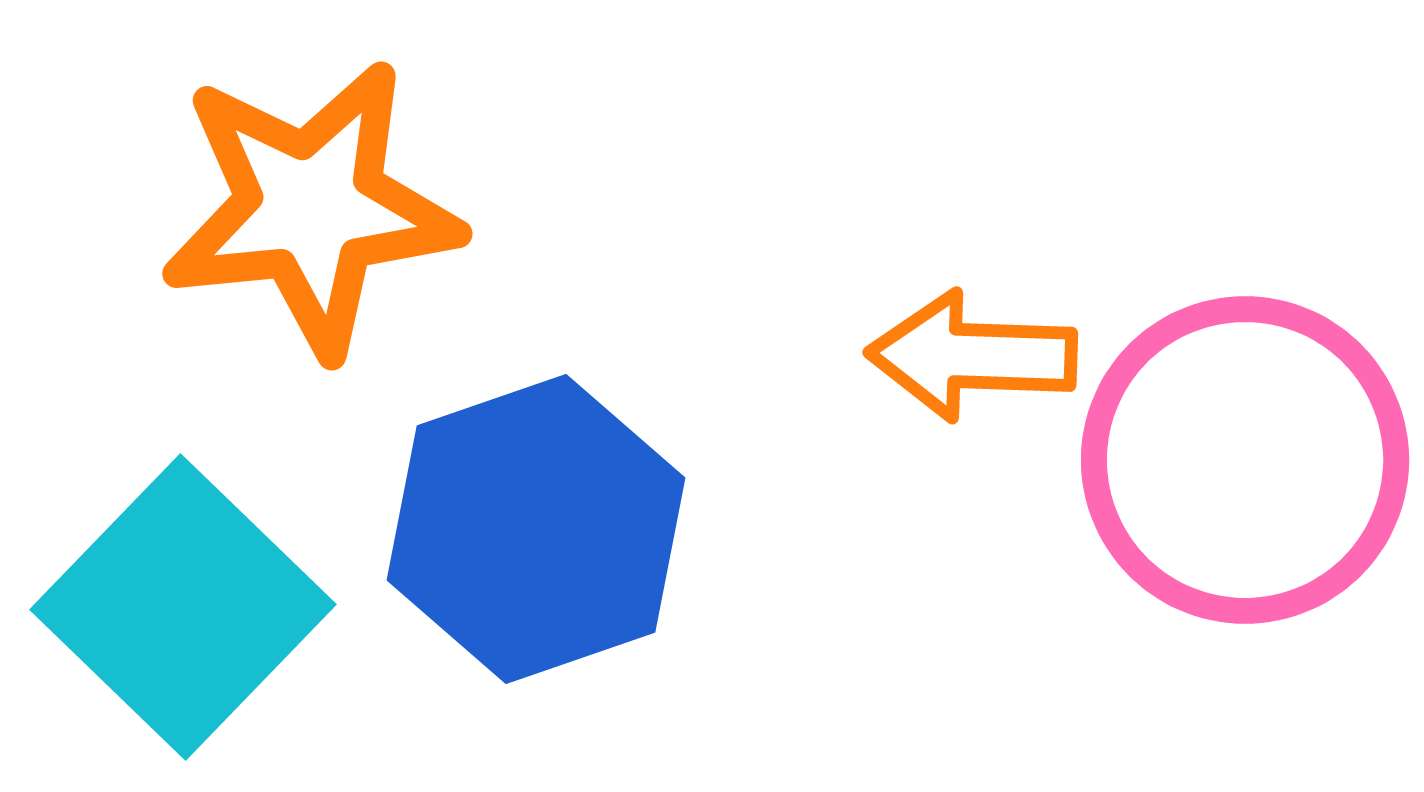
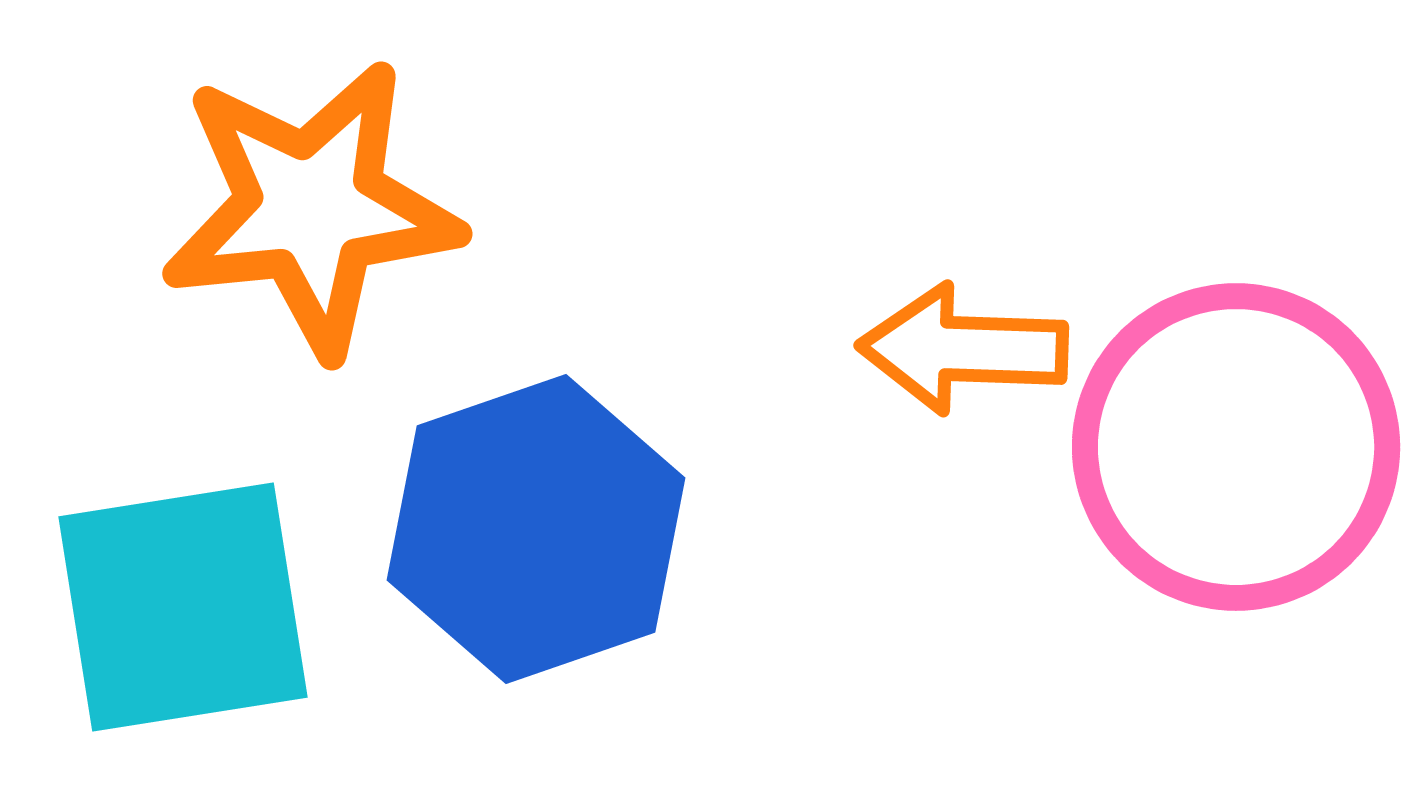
orange arrow: moved 9 px left, 7 px up
pink circle: moved 9 px left, 13 px up
cyan square: rotated 37 degrees clockwise
